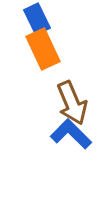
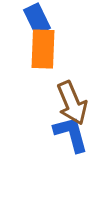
orange rectangle: rotated 27 degrees clockwise
blue L-shape: rotated 30 degrees clockwise
